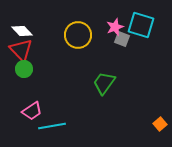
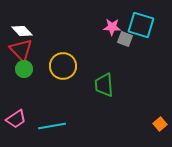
pink star: moved 3 px left; rotated 24 degrees clockwise
yellow circle: moved 15 px left, 31 px down
gray square: moved 3 px right
green trapezoid: moved 2 px down; rotated 40 degrees counterclockwise
pink trapezoid: moved 16 px left, 8 px down
